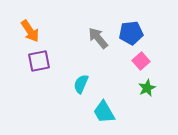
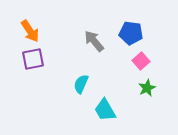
blue pentagon: rotated 15 degrees clockwise
gray arrow: moved 4 px left, 3 px down
purple square: moved 6 px left, 2 px up
cyan trapezoid: moved 1 px right, 2 px up
